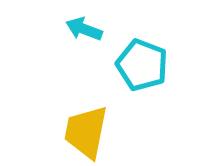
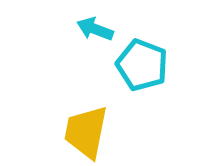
cyan arrow: moved 11 px right
